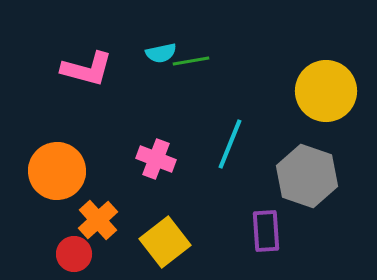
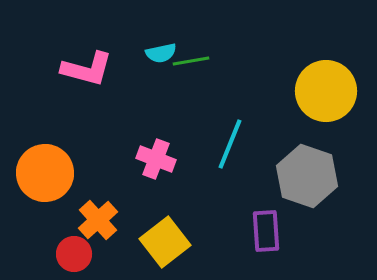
orange circle: moved 12 px left, 2 px down
